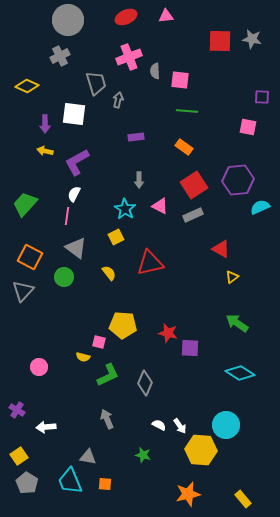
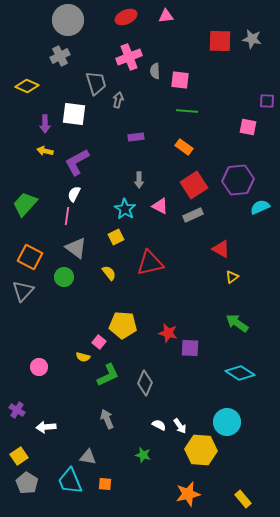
purple square at (262, 97): moved 5 px right, 4 px down
pink square at (99, 342): rotated 24 degrees clockwise
cyan circle at (226, 425): moved 1 px right, 3 px up
